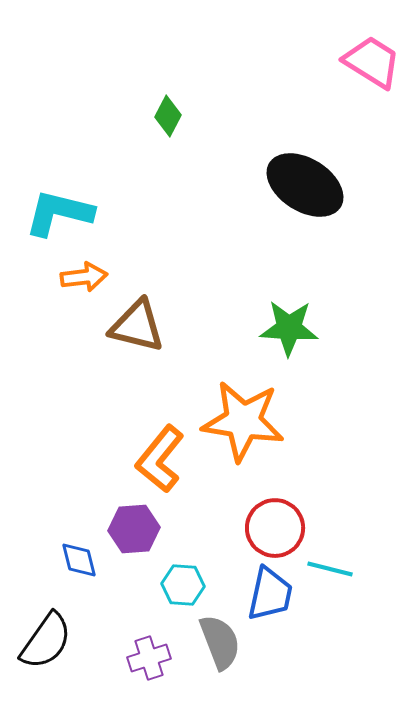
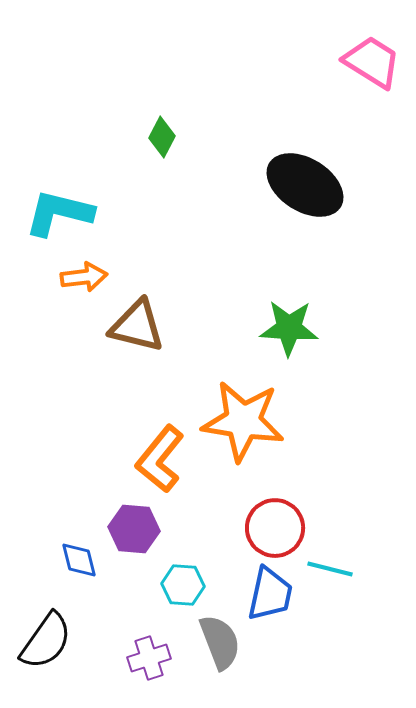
green diamond: moved 6 px left, 21 px down
purple hexagon: rotated 9 degrees clockwise
